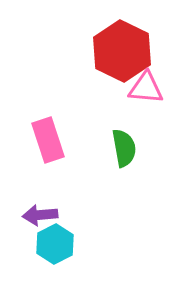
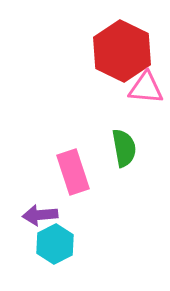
pink rectangle: moved 25 px right, 32 px down
